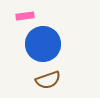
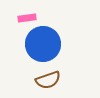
pink rectangle: moved 2 px right, 2 px down
